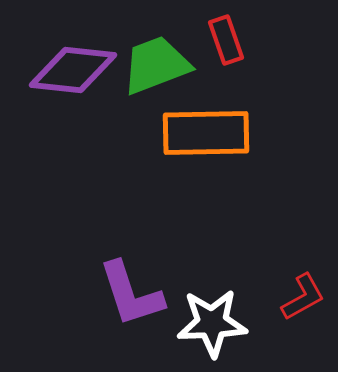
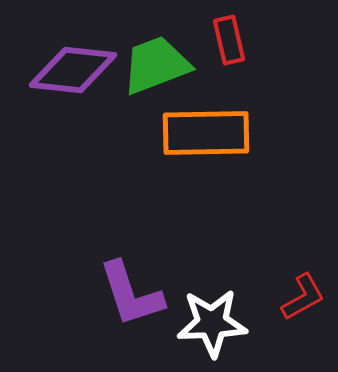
red rectangle: moved 3 px right; rotated 6 degrees clockwise
